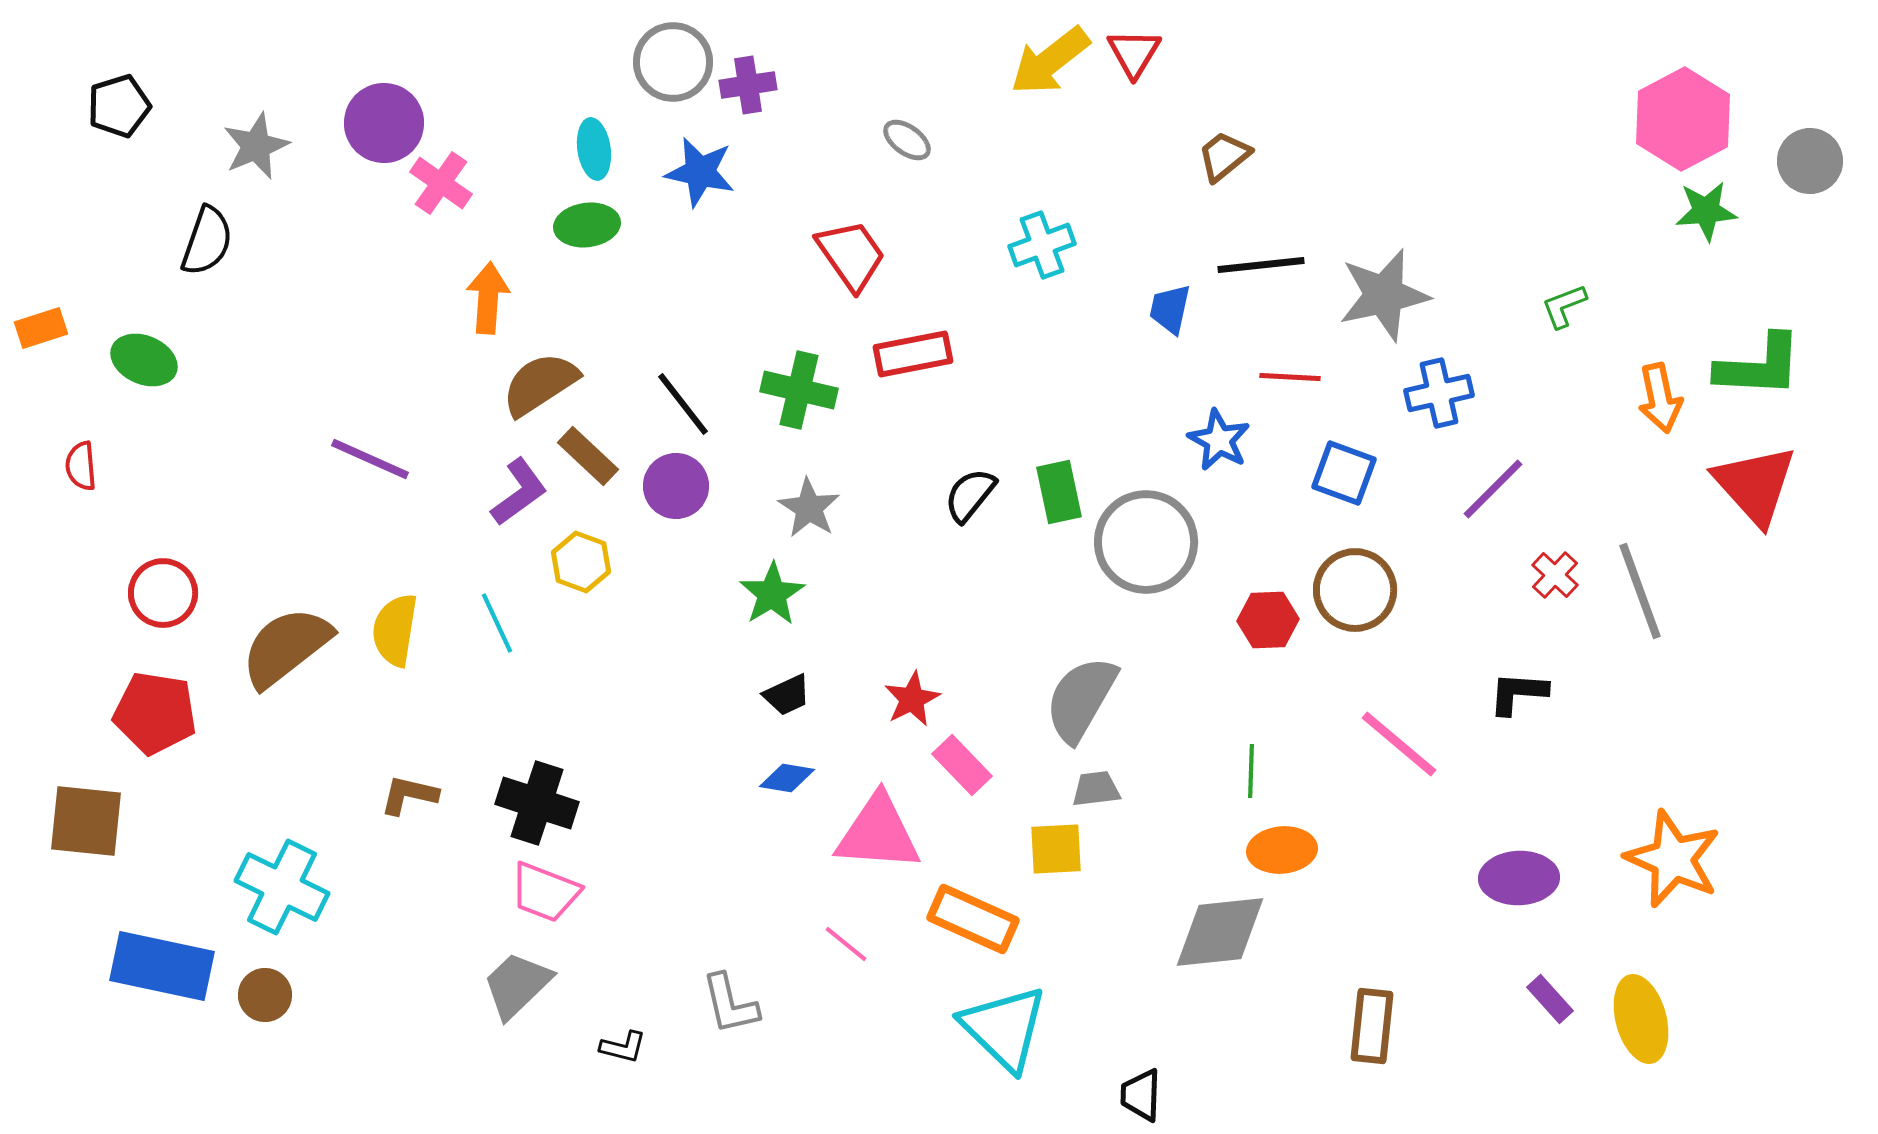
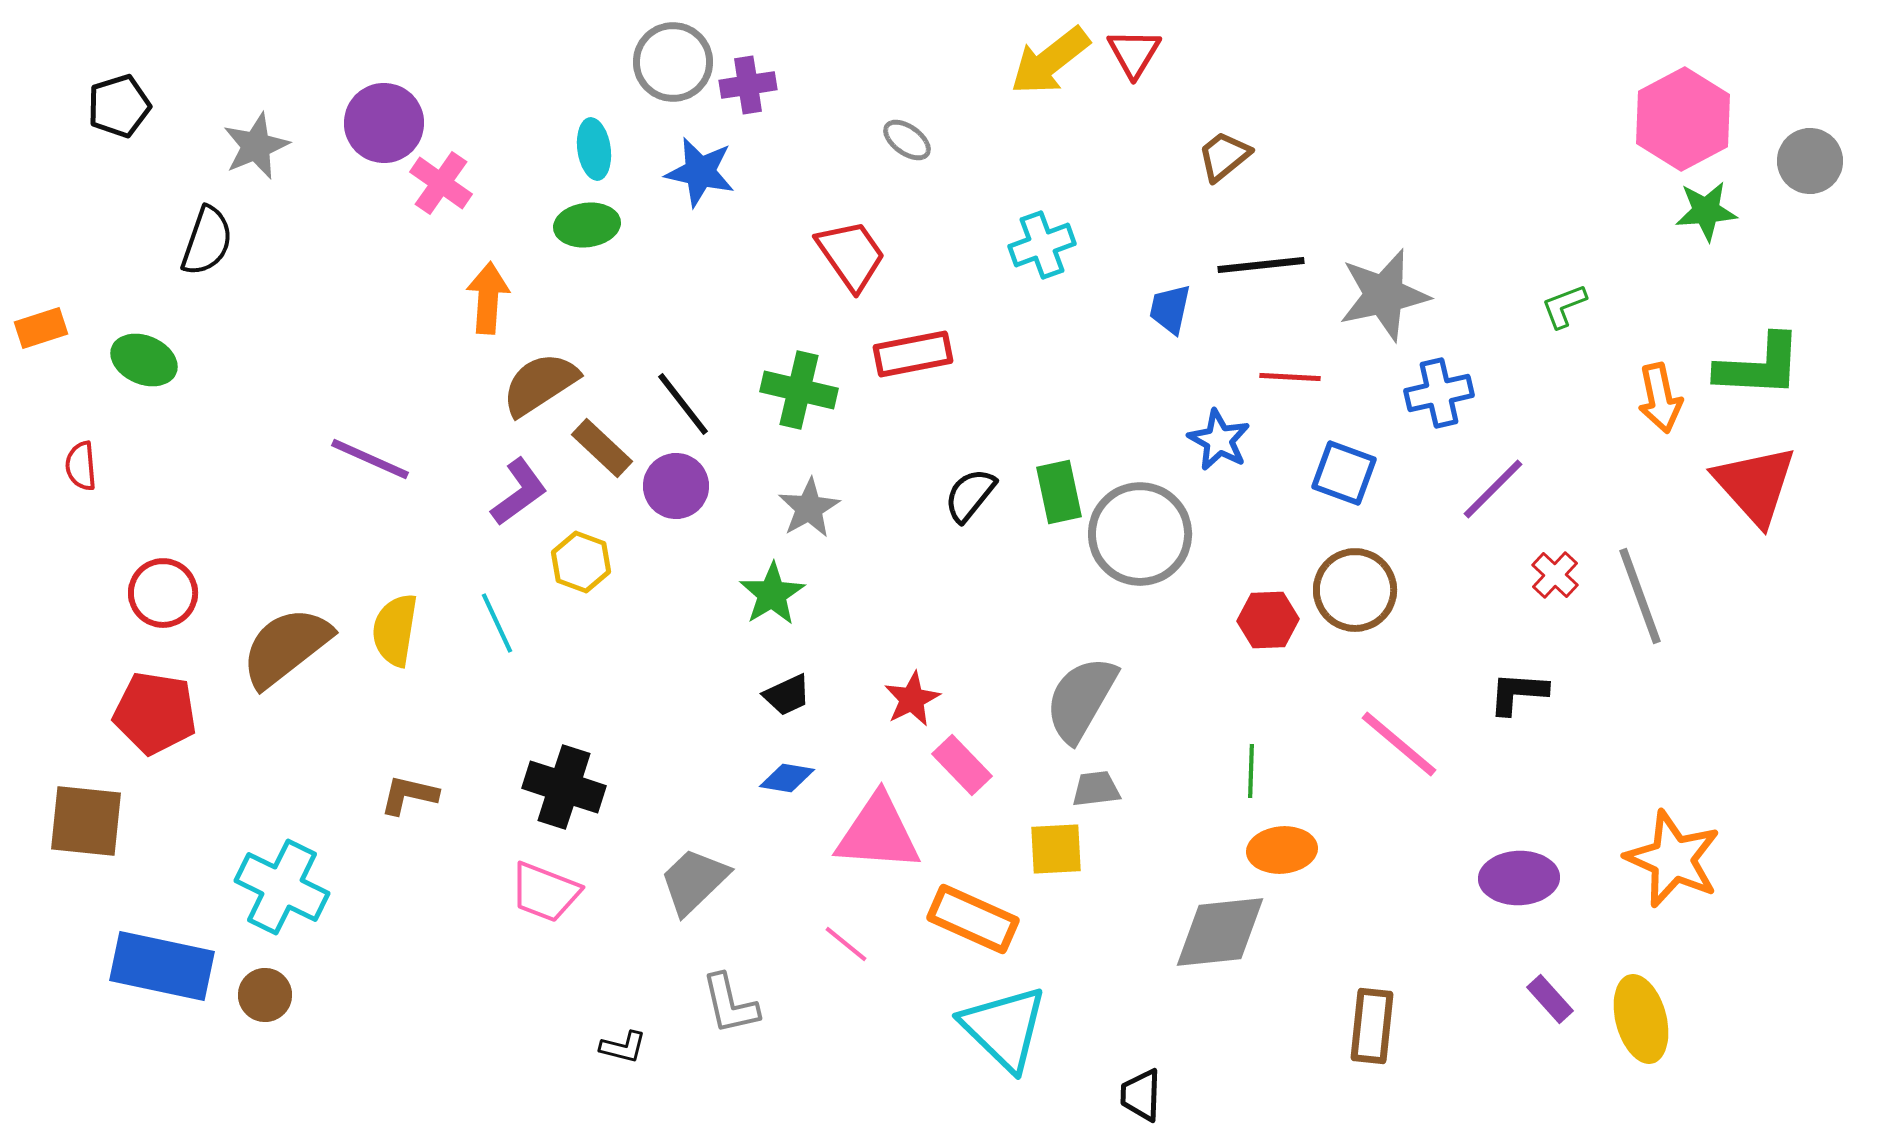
brown rectangle at (588, 456): moved 14 px right, 8 px up
gray star at (809, 508): rotated 10 degrees clockwise
gray circle at (1146, 542): moved 6 px left, 8 px up
gray line at (1640, 591): moved 5 px down
black cross at (537, 803): moved 27 px right, 16 px up
gray trapezoid at (517, 985): moved 177 px right, 104 px up
